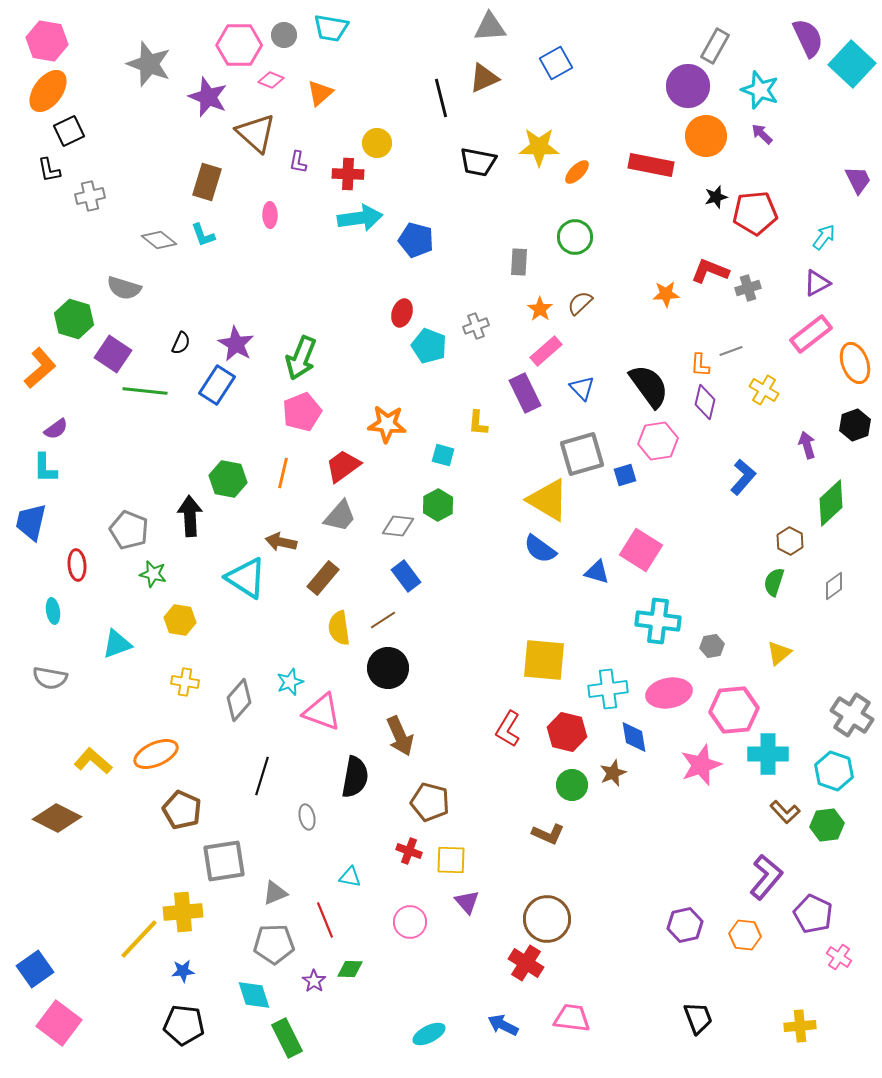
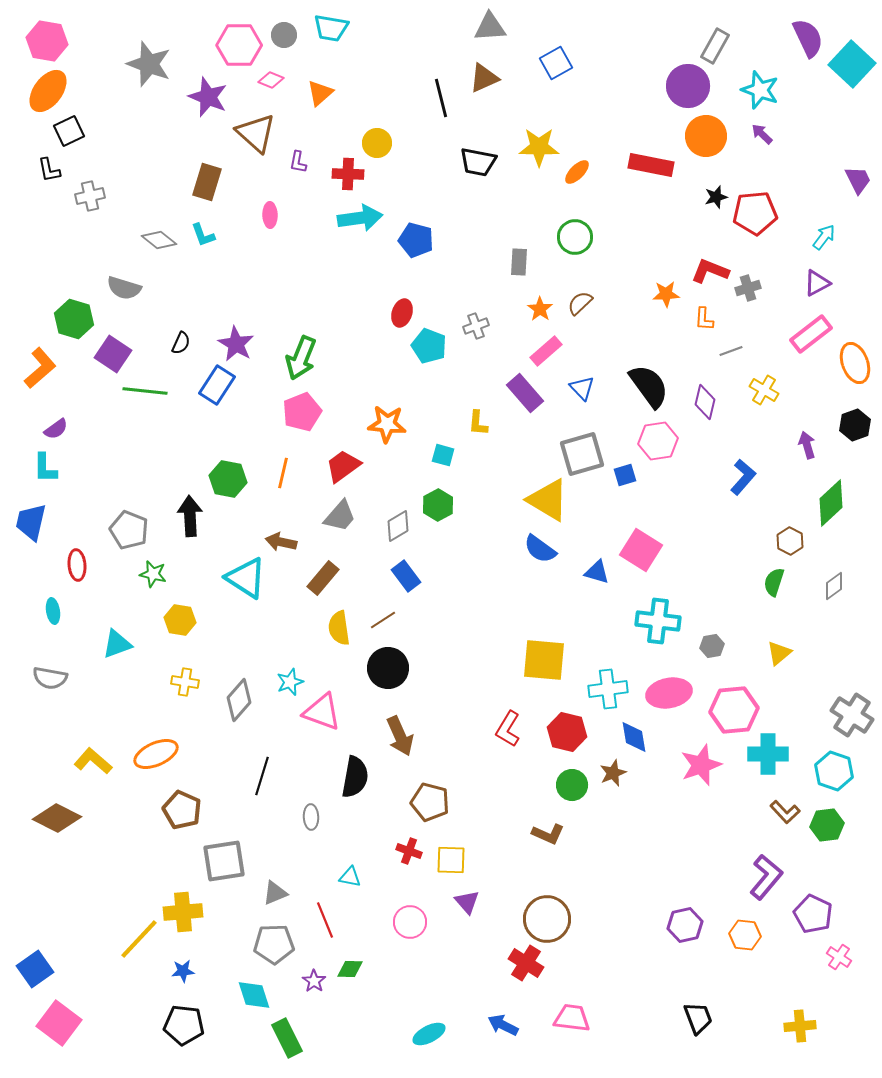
orange L-shape at (700, 365): moved 4 px right, 46 px up
purple rectangle at (525, 393): rotated 15 degrees counterclockwise
gray diamond at (398, 526): rotated 36 degrees counterclockwise
gray ellipse at (307, 817): moved 4 px right; rotated 10 degrees clockwise
